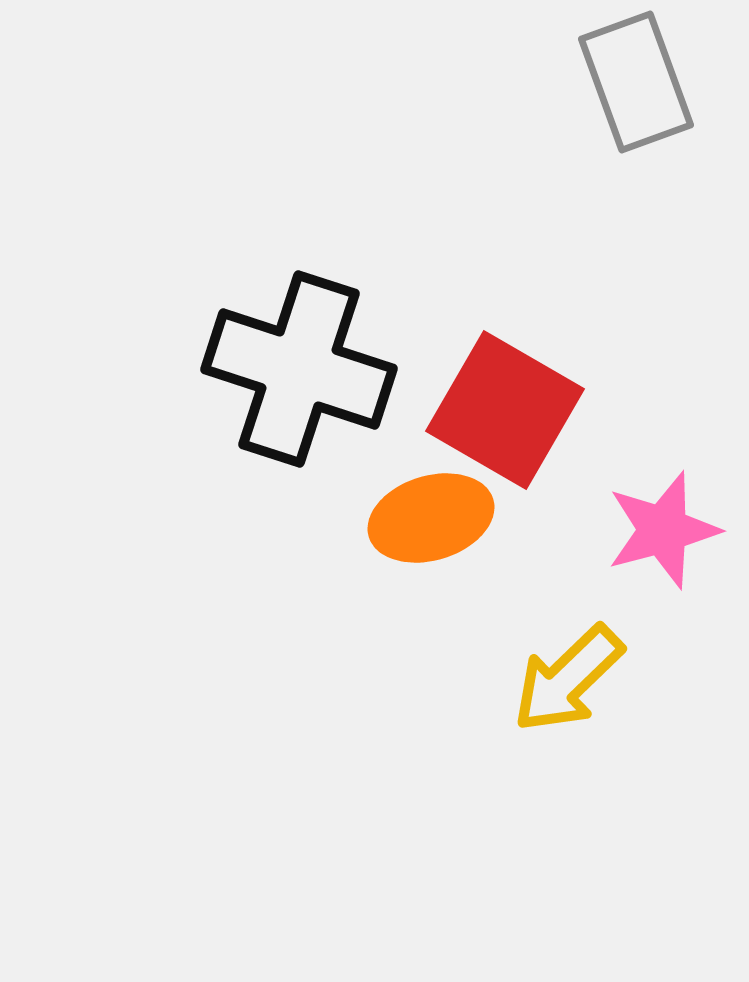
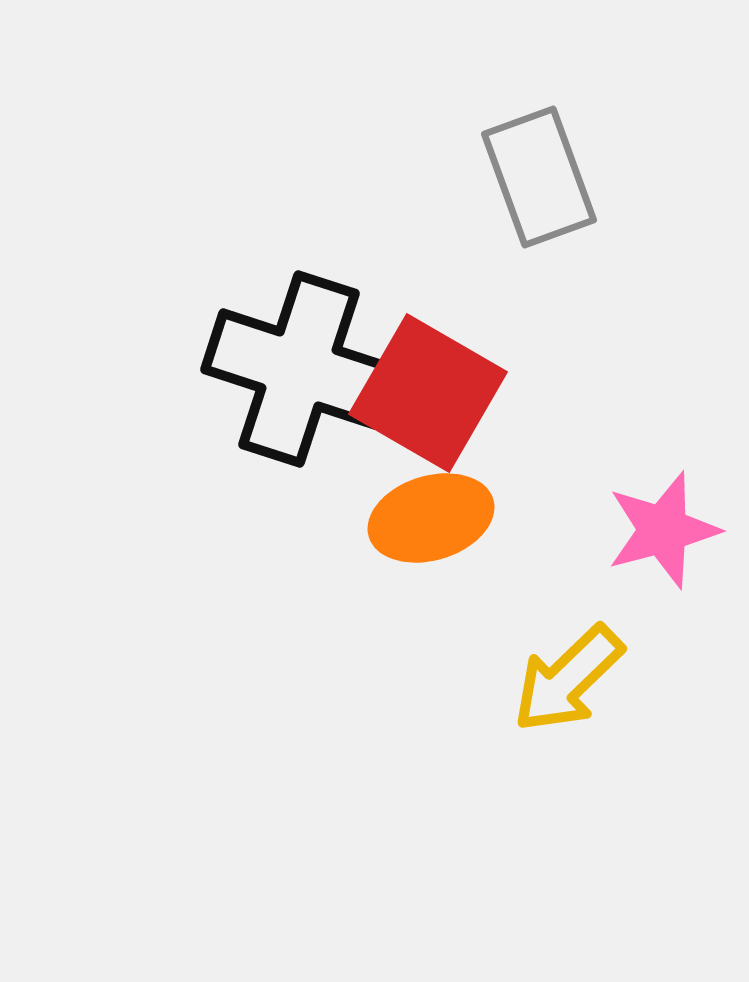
gray rectangle: moved 97 px left, 95 px down
red square: moved 77 px left, 17 px up
